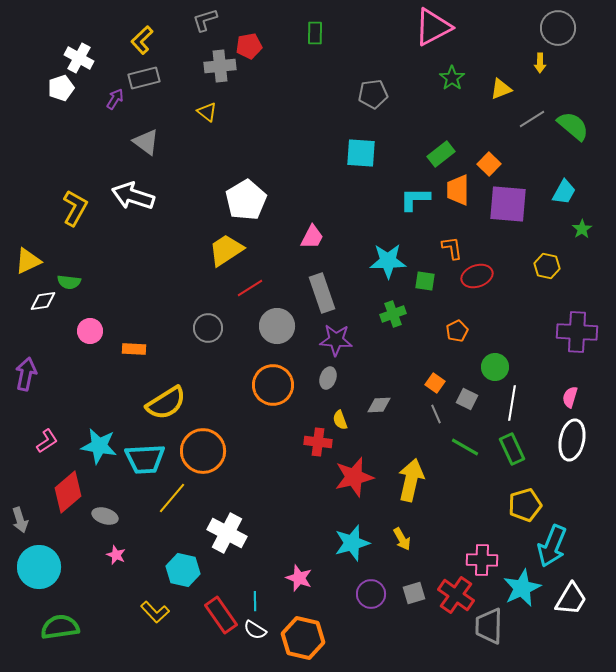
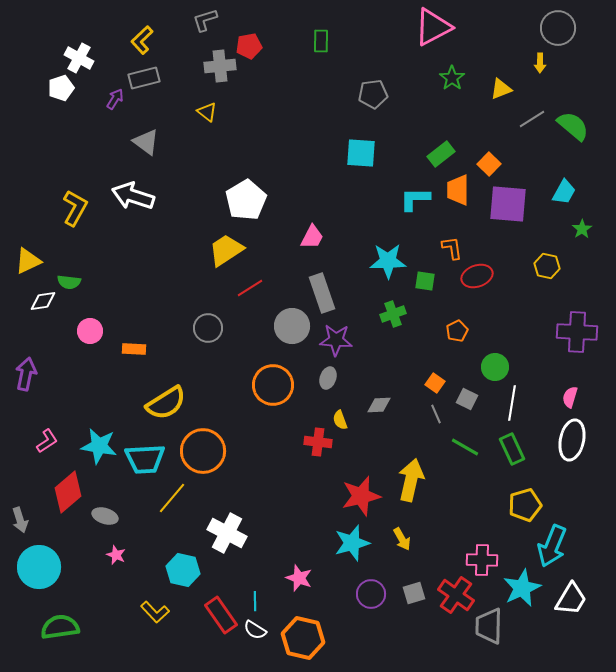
green rectangle at (315, 33): moved 6 px right, 8 px down
gray circle at (277, 326): moved 15 px right
red star at (354, 477): moved 7 px right, 19 px down
